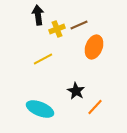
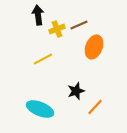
black star: rotated 24 degrees clockwise
